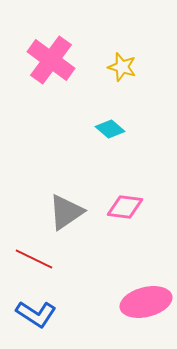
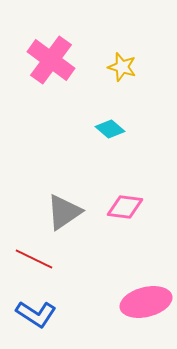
gray triangle: moved 2 px left
